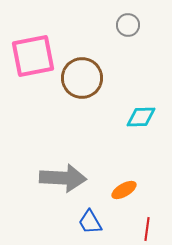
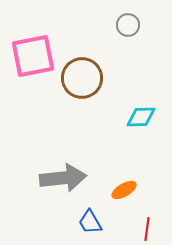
gray arrow: rotated 9 degrees counterclockwise
